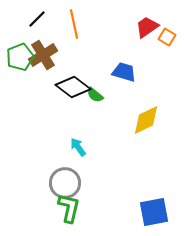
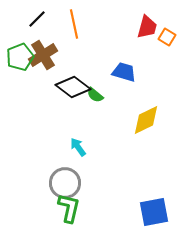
red trapezoid: rotated 140 degrees clockwise
